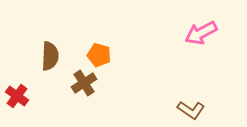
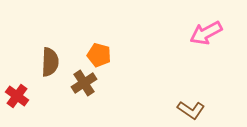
pink arrow: moved 5 px right
brown semicircle: moved 6 px down
